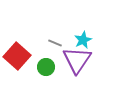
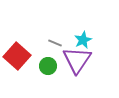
green circle: moved 2 px right, 1 px up
